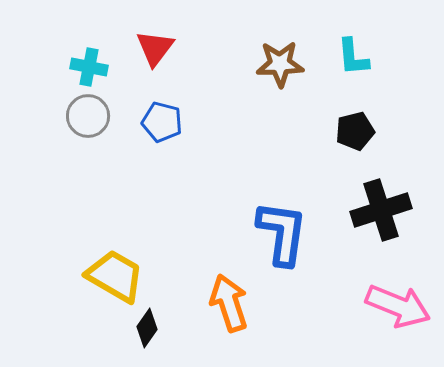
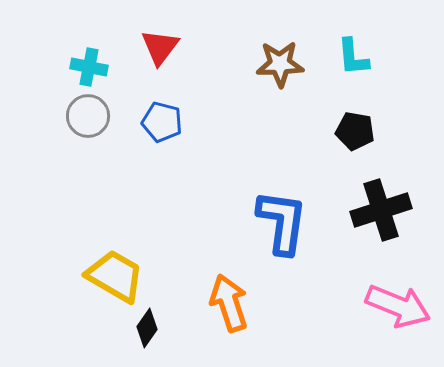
red triangle: moved 5 px right, 1 px up
black pentagon: rotated 24 degrees clockwise
blue L-shape: moved 11 px up
